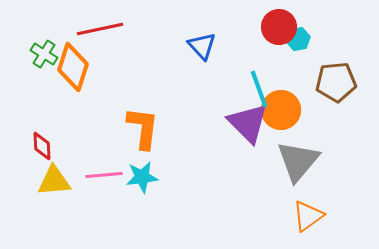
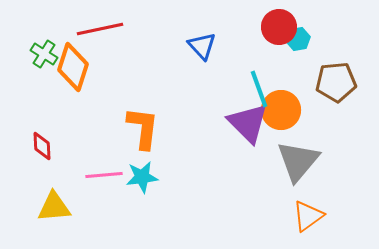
yellow triangle: moved 26 px down
